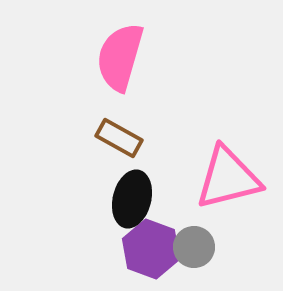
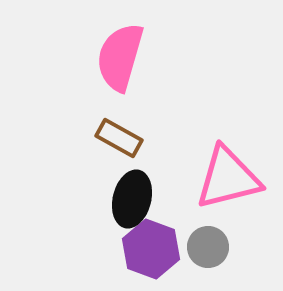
gray circle: moved 14 px right
